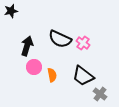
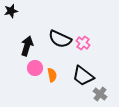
pink circle: moved 1 px right, 1 px down
